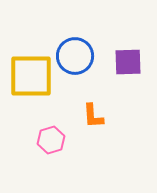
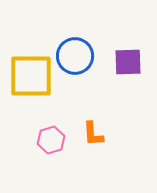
orange L-shape: moved 18 px down
